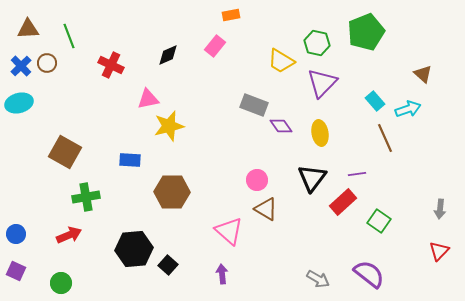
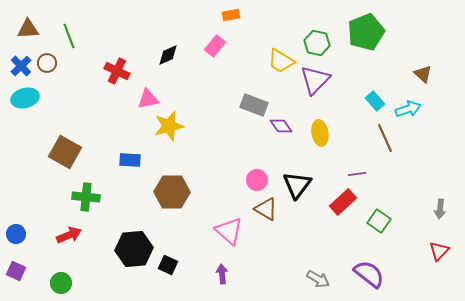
red cross at (111, 65): moved 6 px right, 6 px down
purple triangle at (322, 83): moved 7 px left, 3 px up
cyan ellipse at (19, 103): moved 6 px right, 5 px up
black triangle at (312, 178): moved 15 px left, 7 px down
green cross at (86, 197): rotated 16 degrees clockwise
black square at (168, 265): rotated 18 degrees counterclockwise
